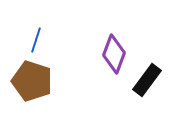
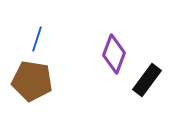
blue line: moved 1 px right, 1 px up
brown pentagon: rotated 9 degrees counterclockwise
